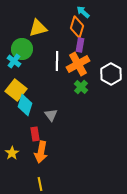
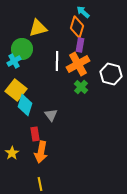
cyan cross: rotated 24 degrees clockwise
white hexagon: rotated 15 degrees counterclockwise
